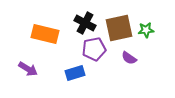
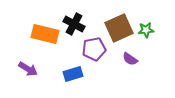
black cross: moved 11 px left, 1 px down
brown square: rotated 12 degrees counterclockwise
purple semicircle: moved 1 px right, 1 px down
blue rectangle: moved 2 px left, 1 px down
